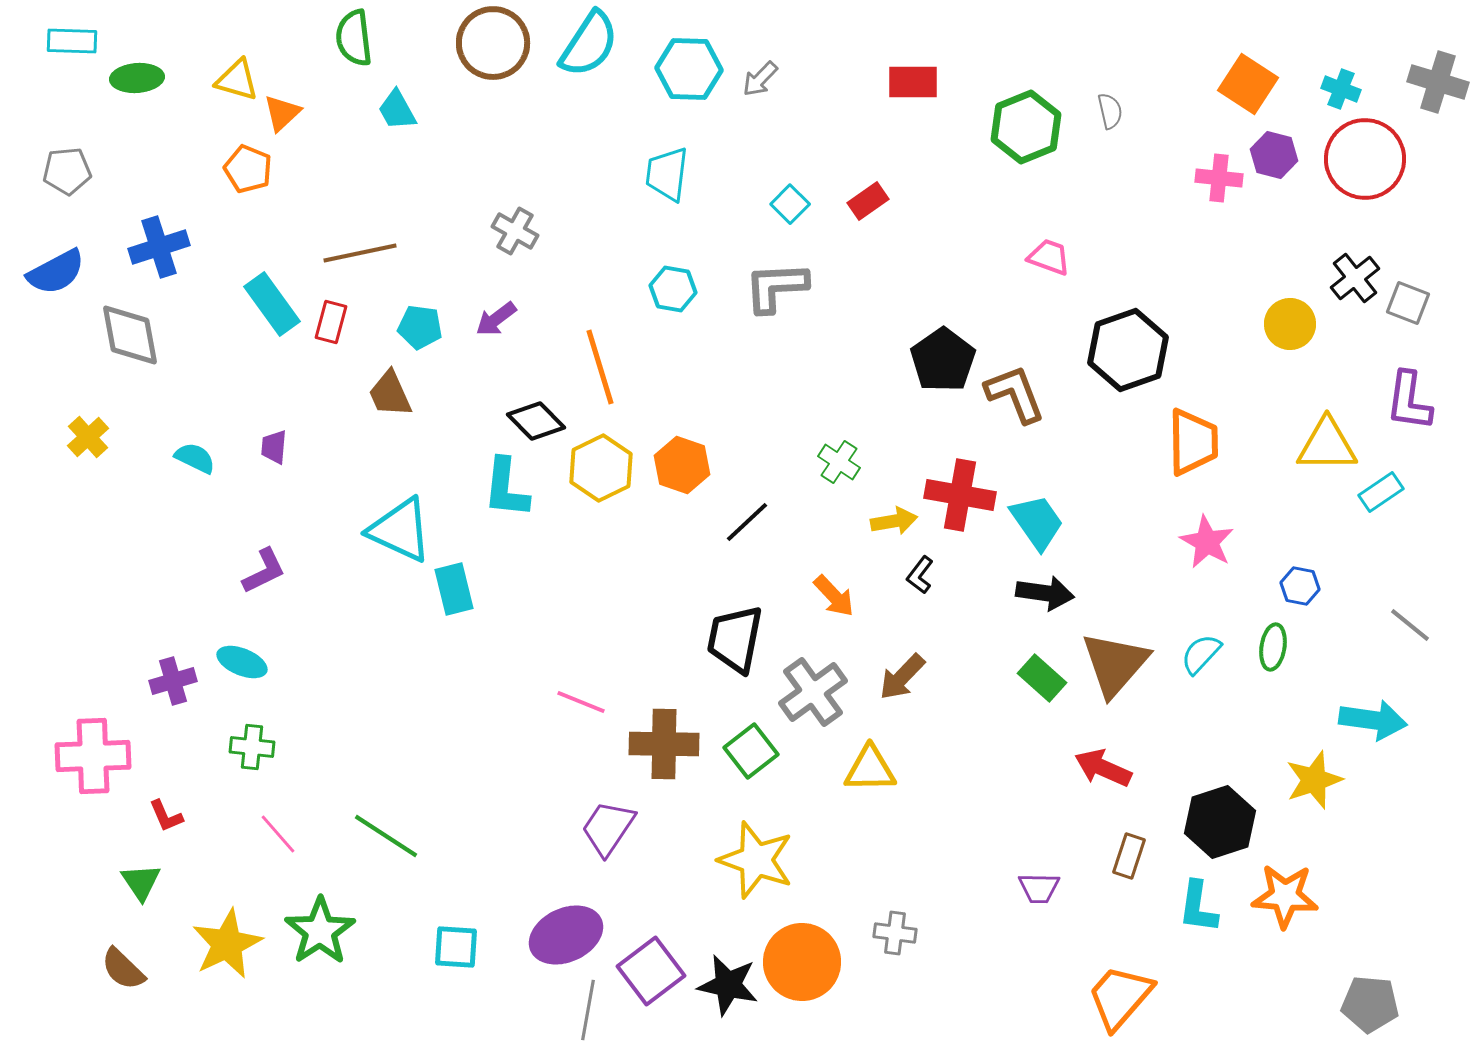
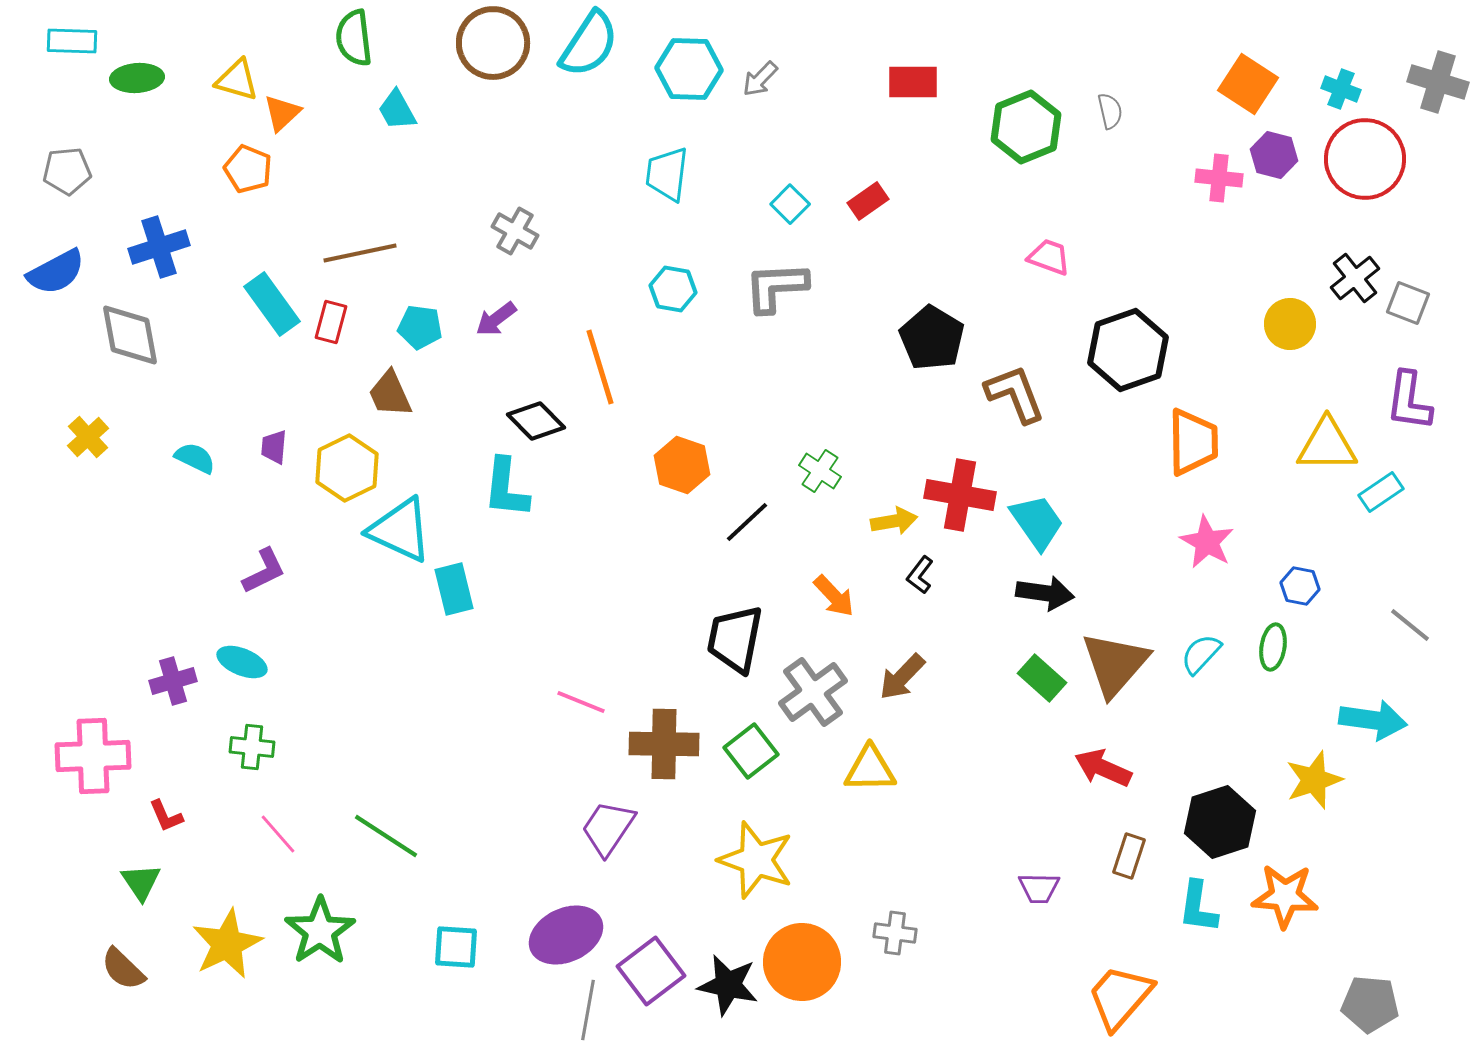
black pentagon at (943, 360): moved 11 px left, 22 px up; rotated 6 degrees counterclockwise
green cross at (839, 462): moved 19 px left, 9 px down
yellow hexagon at (601, 468): moved 254 px left
